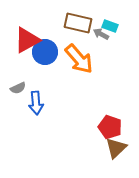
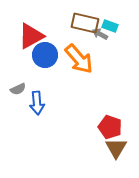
brown rectangle: moved 7 px right
gray arrow: moved 1 px left
red triangle: moved 4 px right, 4 px up
blue circle: moved 3 px down
gray semicircle: moved 1 px down
blue arrow: moved 1 px right
brown triangle: rotated 15 degrees counterclockwise
